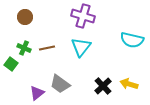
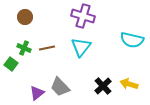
gray trapezoid: moved 3 px down; rotated 10 degrees clockwise
